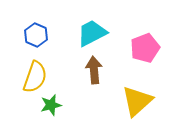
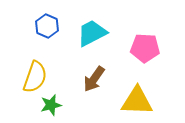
blue hexagon: moved 11 px right, 9 px up
pink pentagon: rotated 24 degrees clockwise
brown arrow: moved 9 px down; rotated 140 degrees counterclockwise
yellow triangle: rotated 44 degrees clockwise
